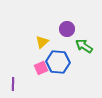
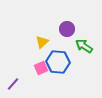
purple line: rotated 40 degrees clockwise
